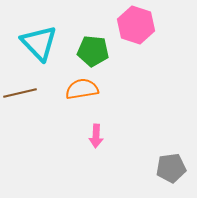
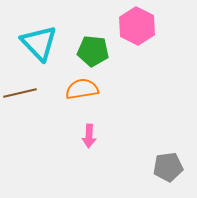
pink hexagon: moved 1 px right, 1 px down; rotated 9 degrees clockwise
pink arrow: moved 7 px left
gray pentagon: moved 3 px left, 1 px up
